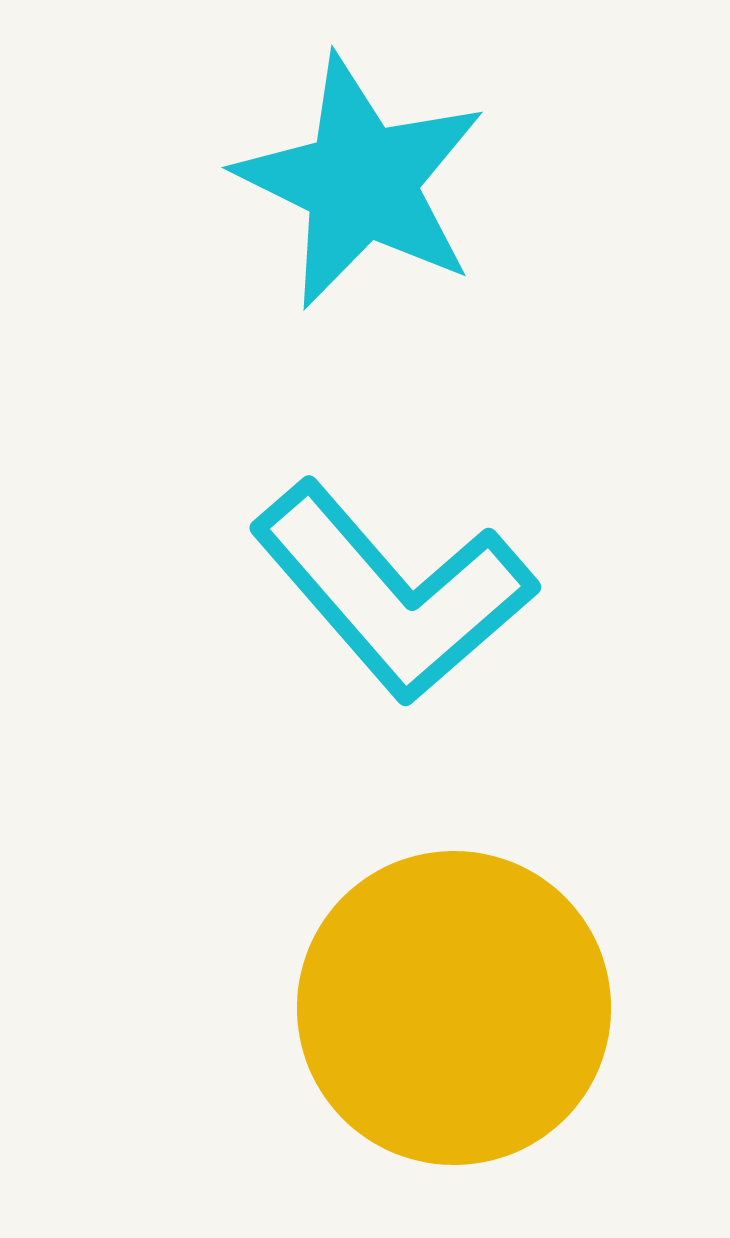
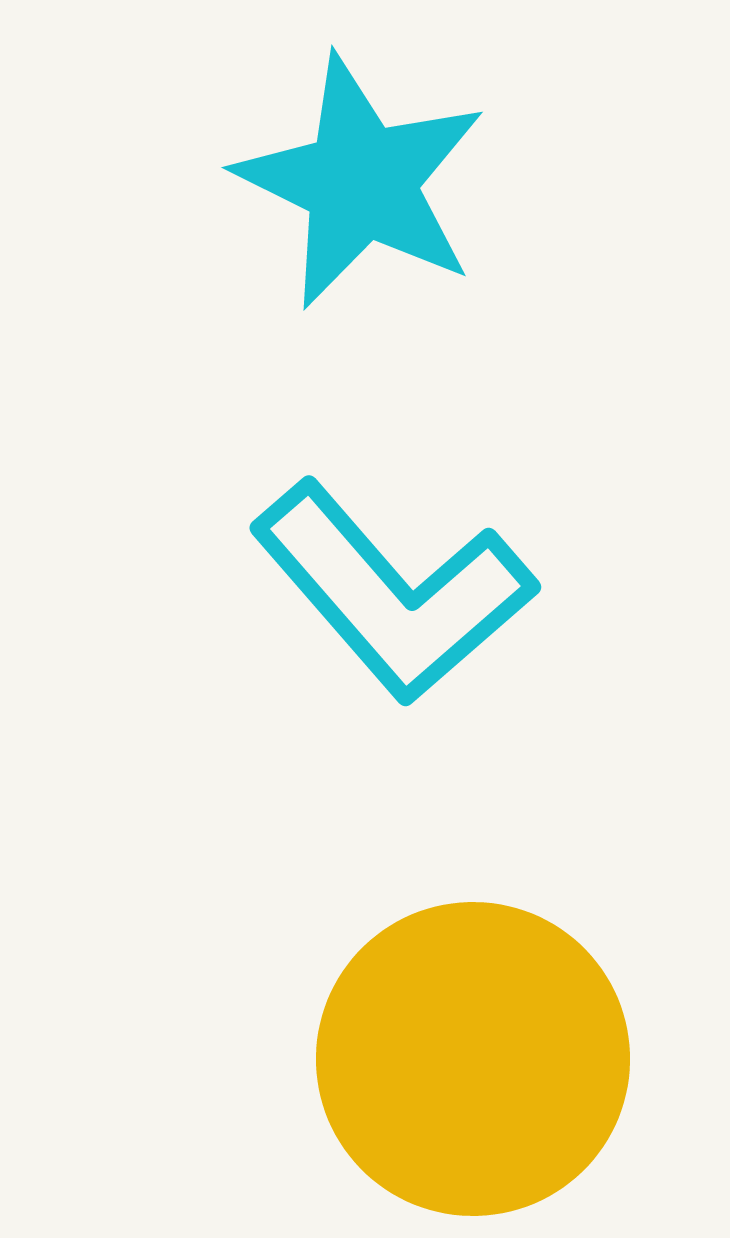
yellow circle: moved 19 px right, 51 px down
